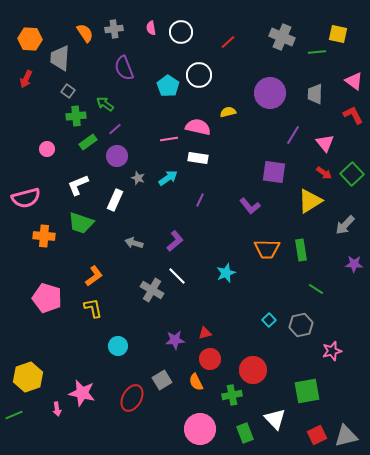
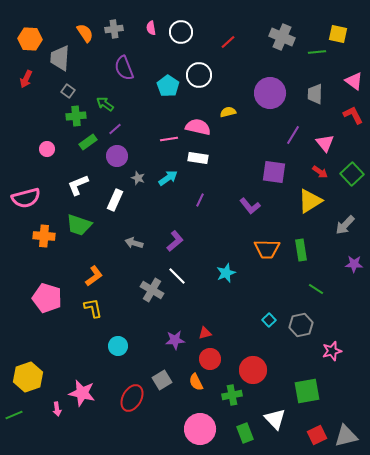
red arrow at (324, 173): moved 4 px left, 1 px up
green trapezoid at (81, 223): moved 2 px left, 2 px down
